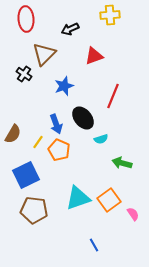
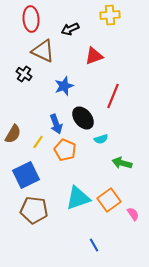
red ellipse: moved 5 px right
brown triangle: moved 1 px left, 3 px up; rotated 50 degrees counterclockwise
orange pentagon: moved 6 px right
